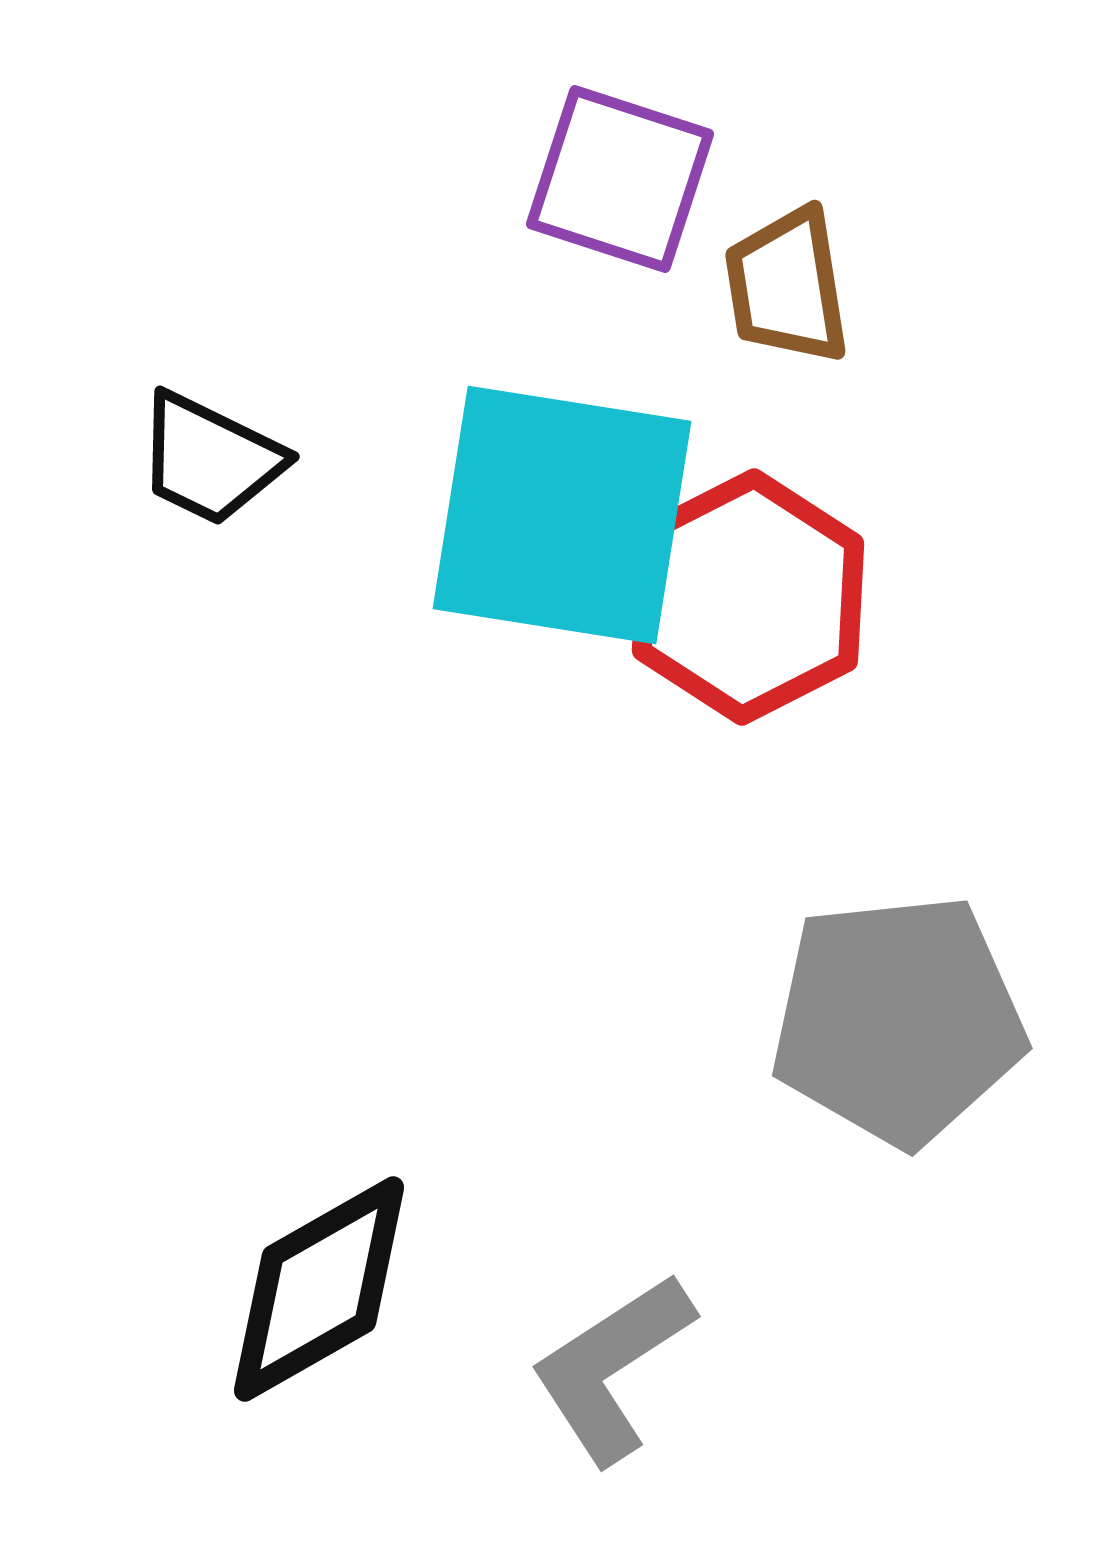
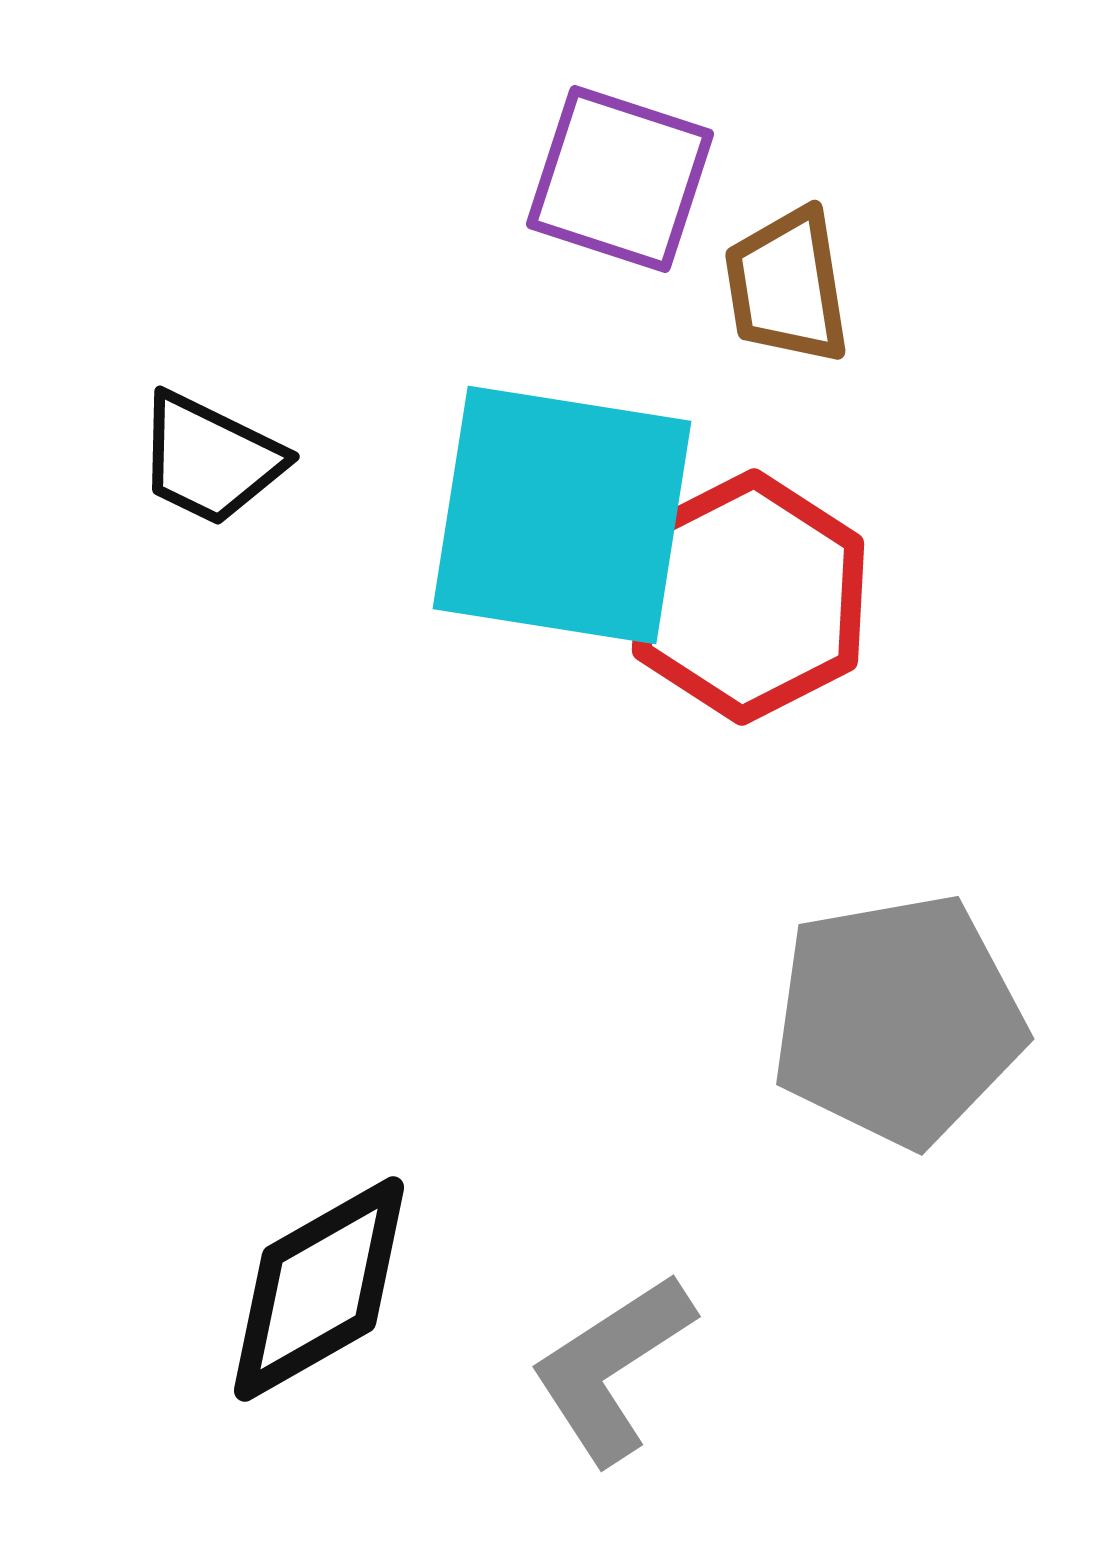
gray pentagon: rotated 4 degrees counterclockwise
